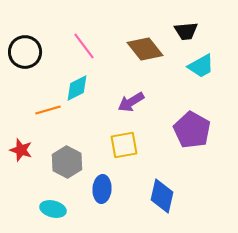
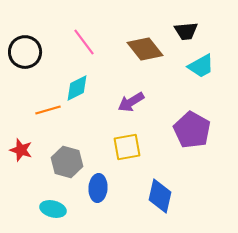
pink line: moved 4 px up
yellow square: moved 3 px right, 2 px down
gray hexagon: rotated 12 degrees counterclockwise
blue ellipse: moved 4 px left, 1 px up
blue diamond: moved 2 px left
